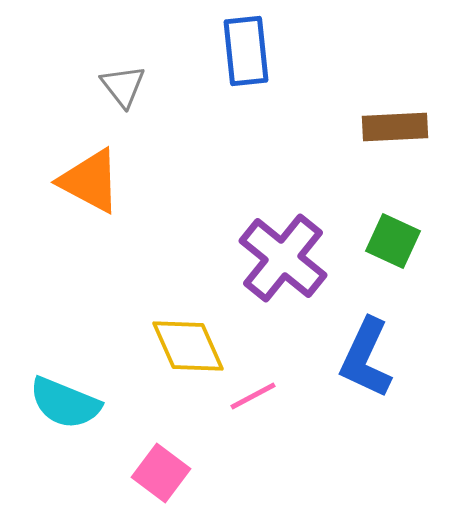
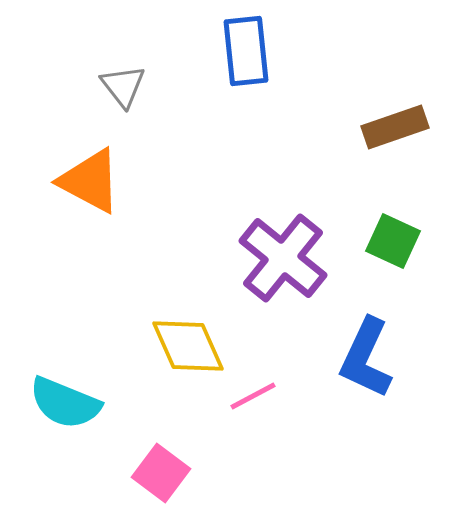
brown rectangle: rotated 16 degrees counterclockwise
